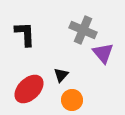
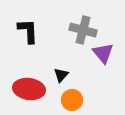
gray cross: rotated 8 degrees counterclockwise
black L-shape: moved 3 px right, 3 px up
red ellipse: rotated 52 degrees clockwise
